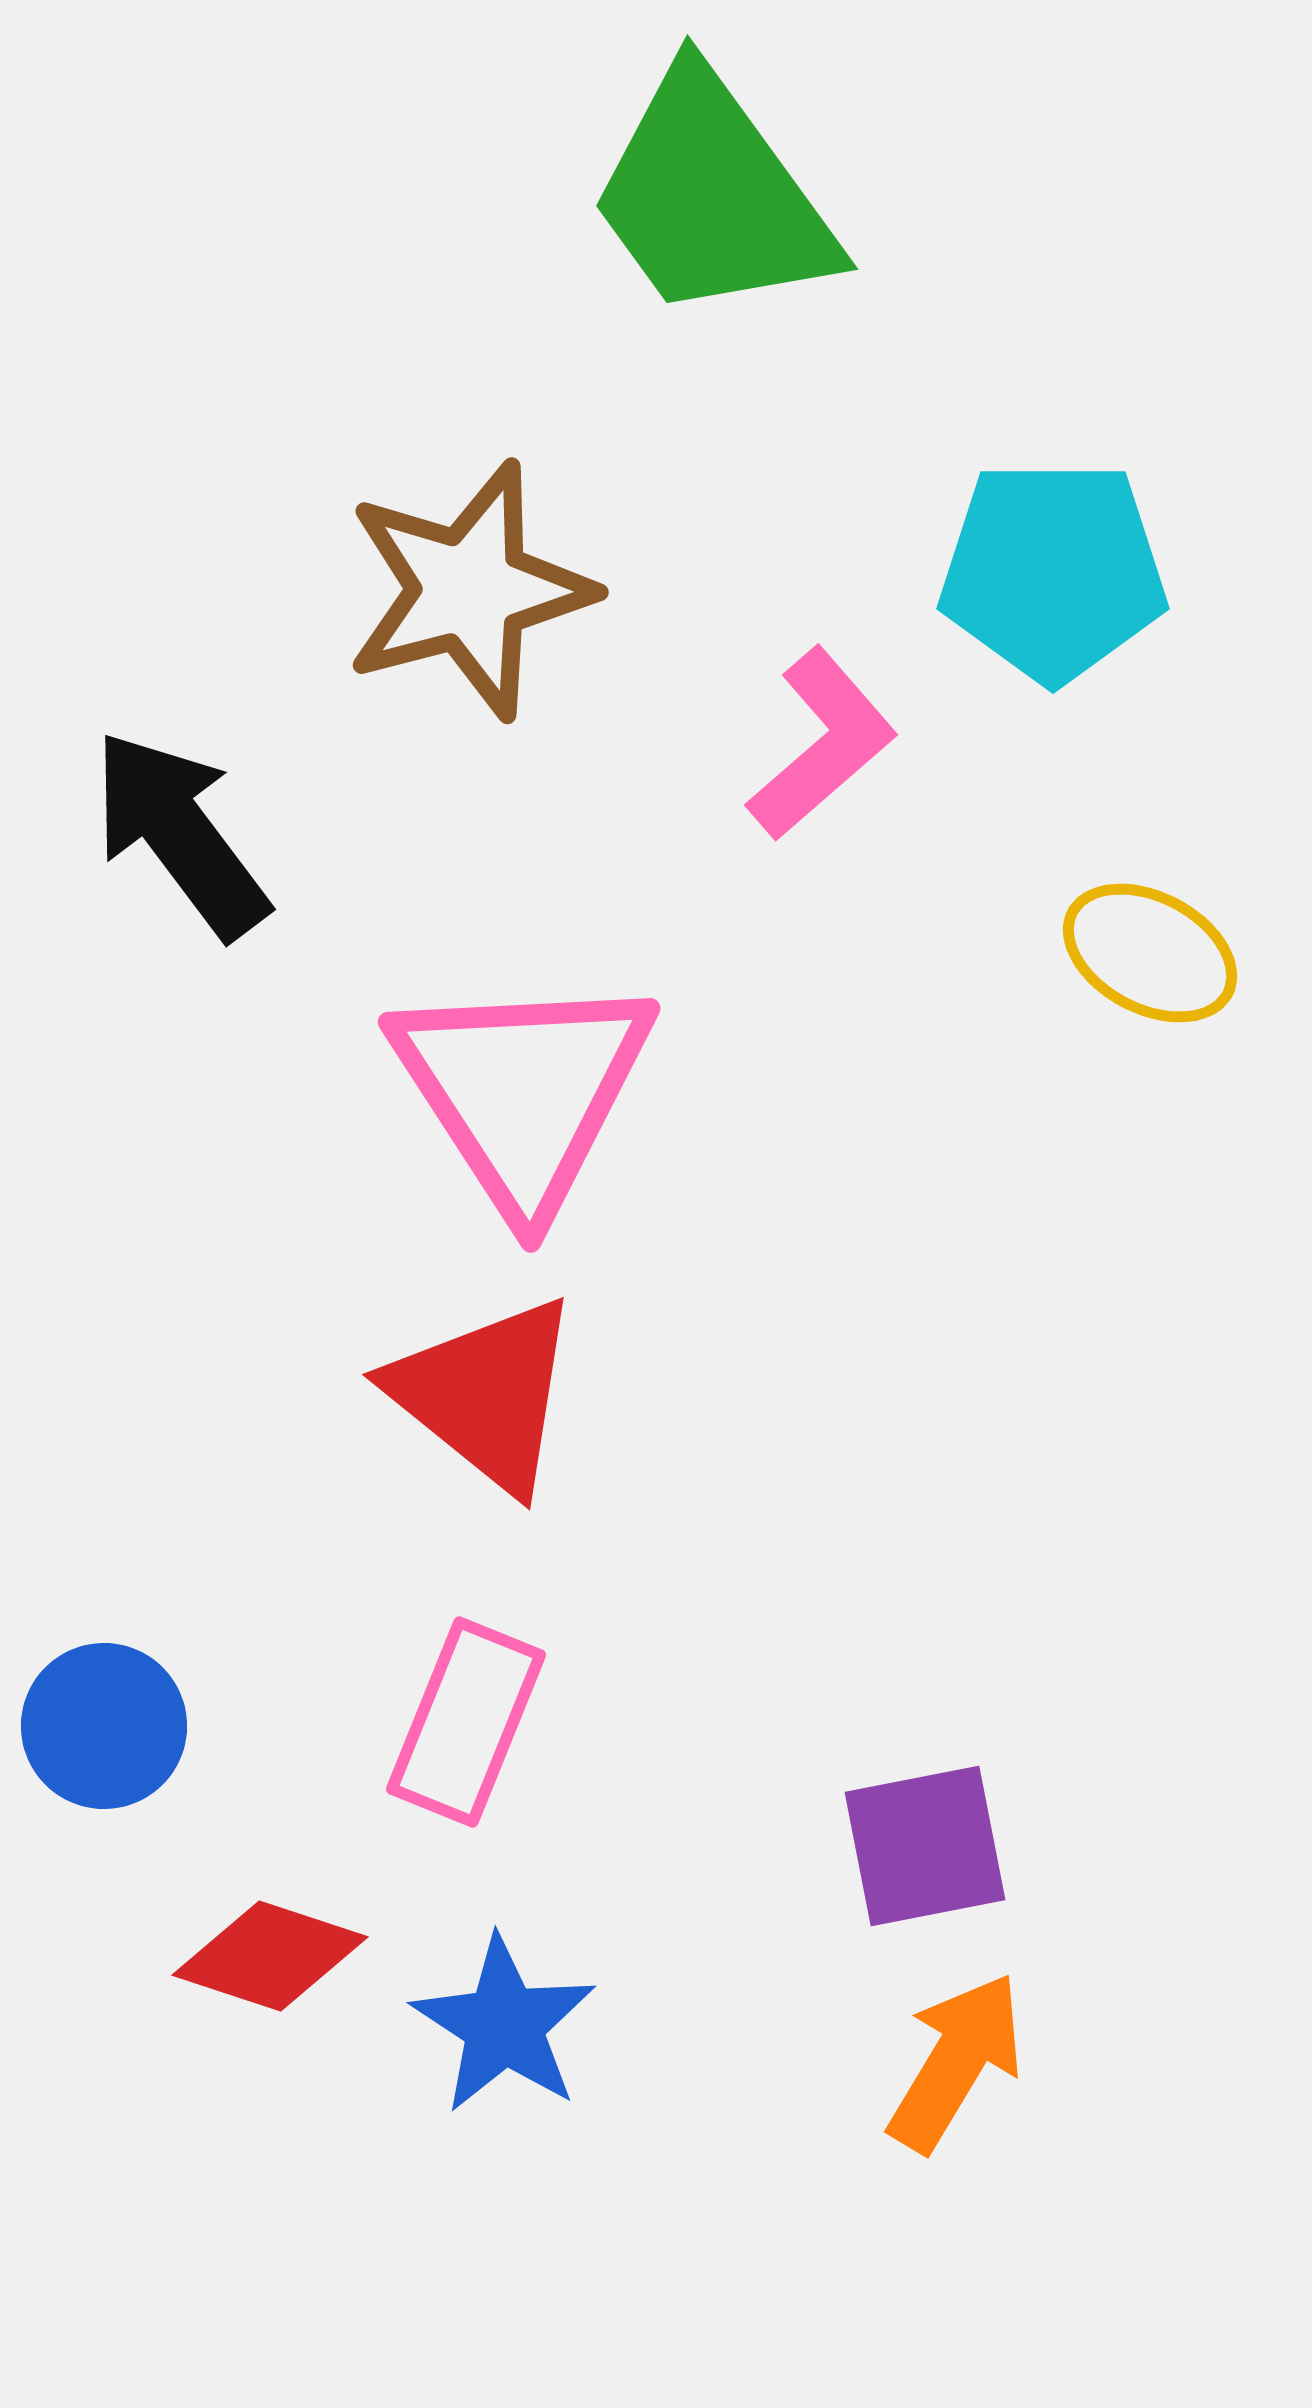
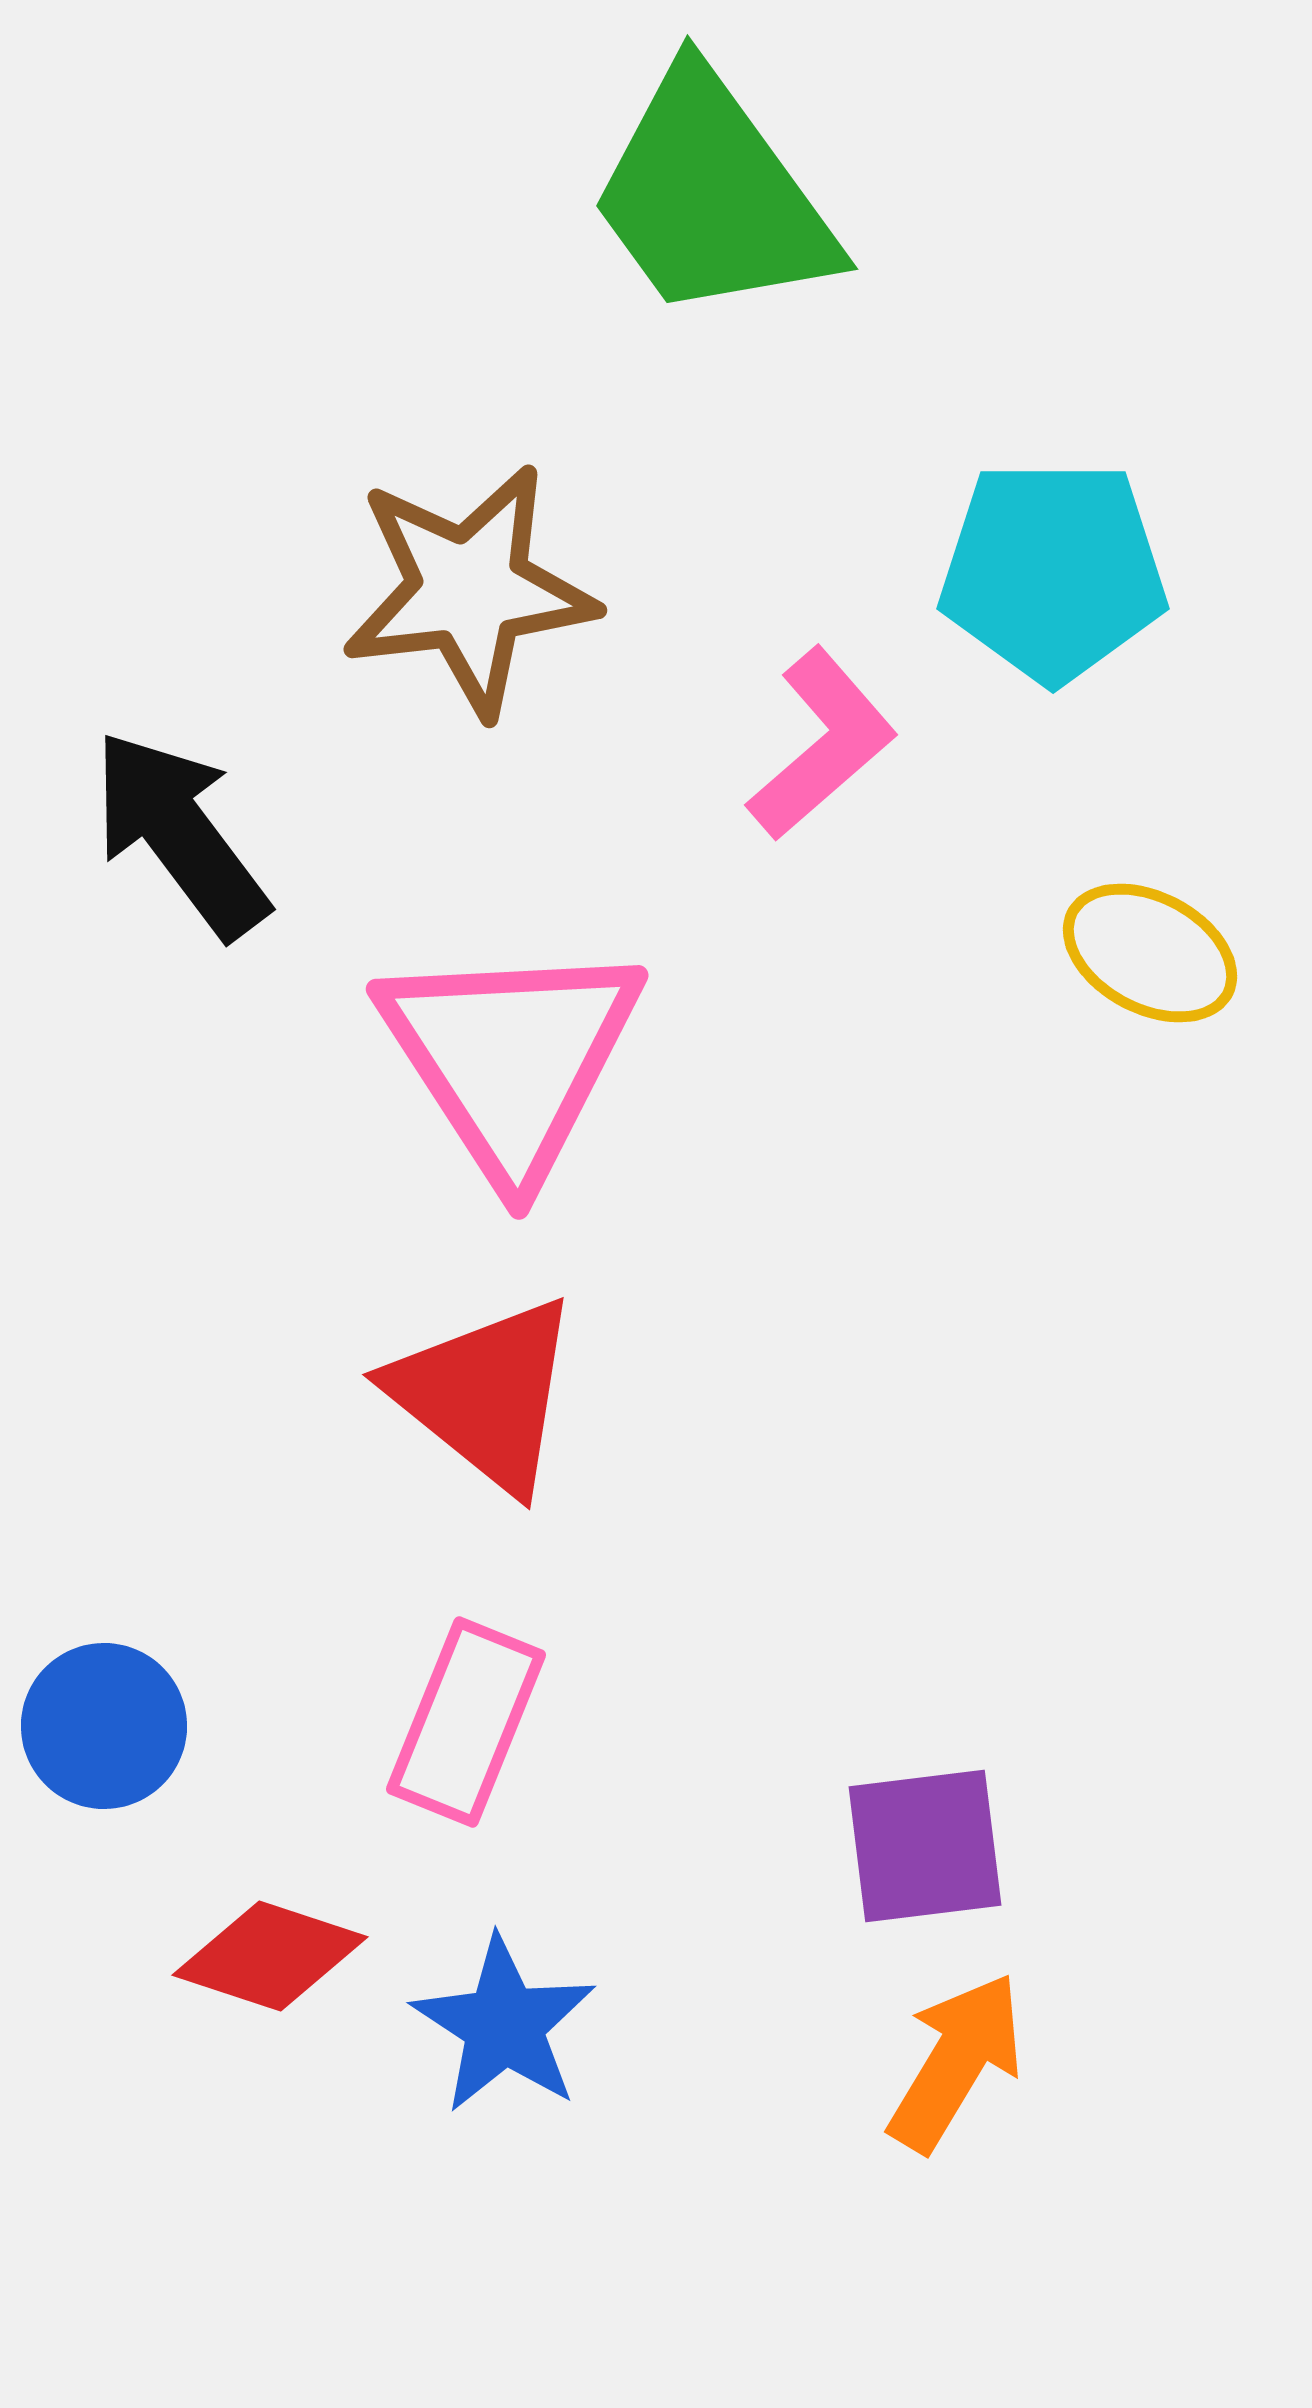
brown star: rotated 8 degrees clockwise
pink triangle: moved 12 px left, 33 px up
purple square: rotated 4 degrees clockwise
